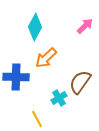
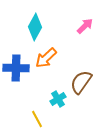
blue cross: moved 9 px up
brown semicircle: moved 1 px right
cyan cross: moved 1 px left, 1 px down
